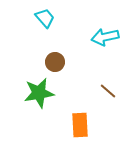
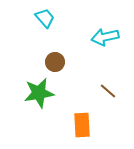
orange rectangle: moved 2 px right
